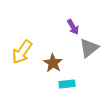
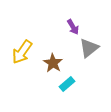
cyan rectangle: rotated 35 degrees counterclockwise
